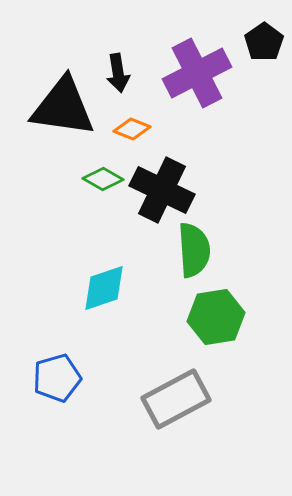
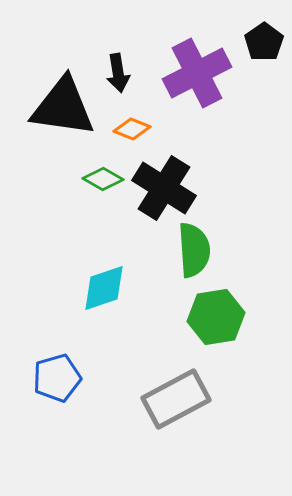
black cross: moved 2 px right, 2 px up; rotated 6 degrees clockwise
